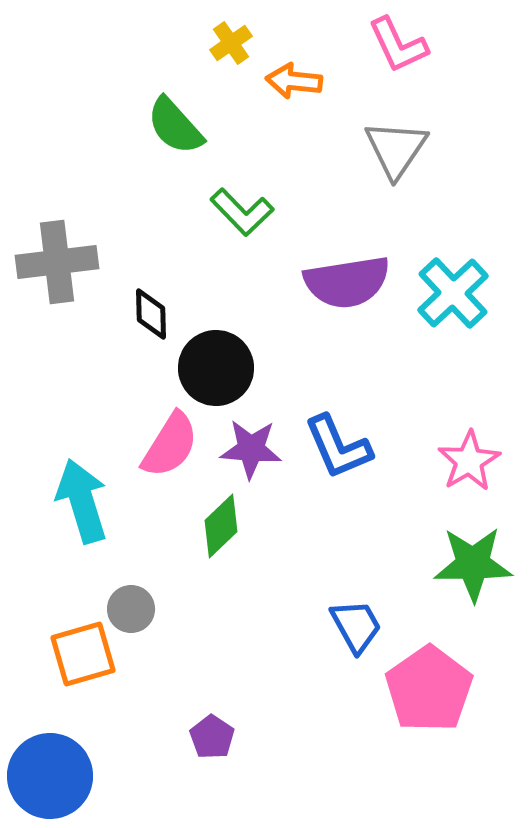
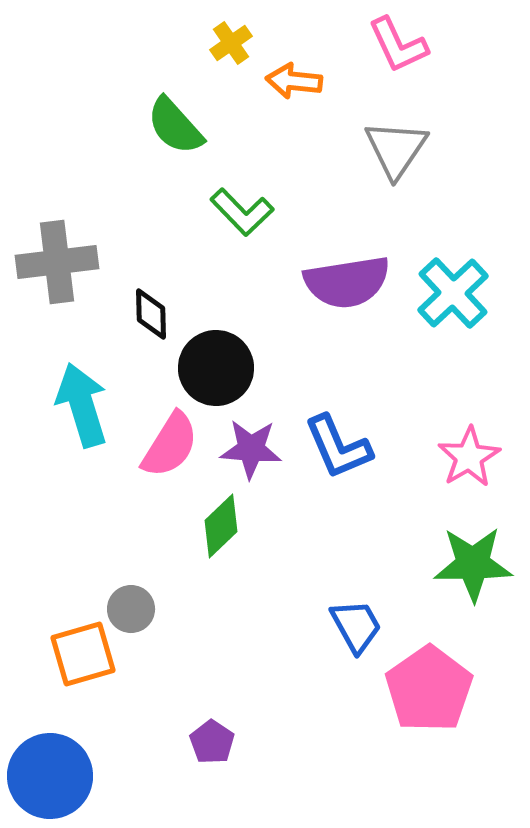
pink star: moved 4 px up
cyan arrow: moved 96 px up
purple pentagon: moved 5 px down
